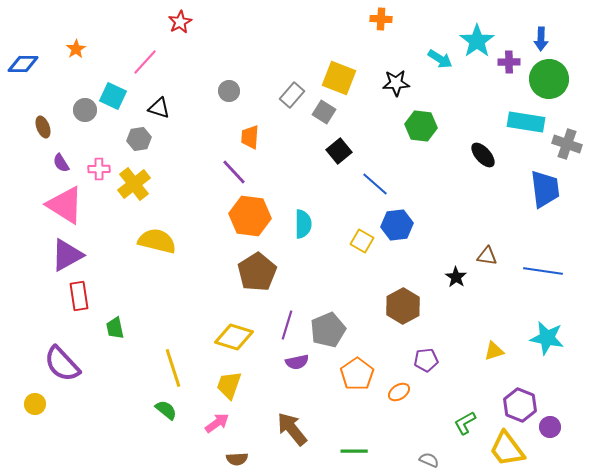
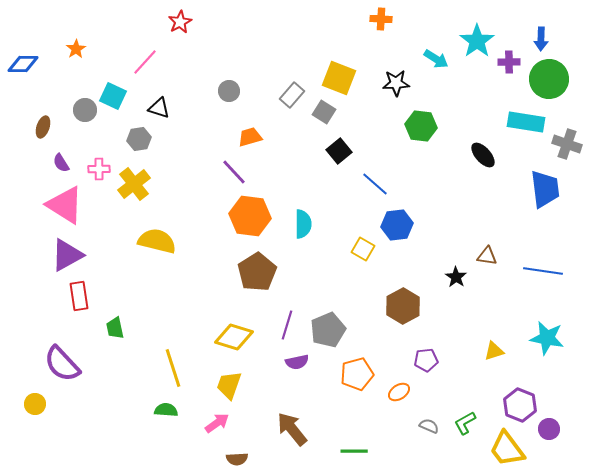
cyan arrow at (440, 59): moved 4 px left
brown ellipse at (43, 127): rotated 40 degrees clockwise
orange trapezoid at (250, 137): rotated 70 degrees clockwise
yellow square at (362, 241): moved 1 px right, 8 px down
orange pentagon at (357, 374): rotated 20 degrees clockwise
green semicircle at (166, 410): rotated 35 degrees counterclockwise
purple circle at (550, 427): moved 1 px left, 2 px down
gray semicircle at (429, 460): moved 34 px up
